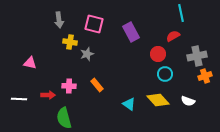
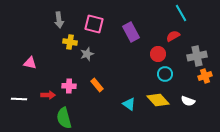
cyan line: rotated 18 degrees counterclockwise
